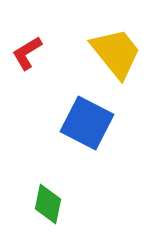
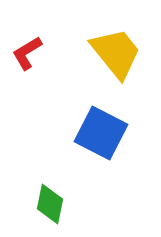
blue square: moved 14 px right, 10 px down
green diamond: moved 2 px right
